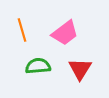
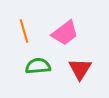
orange line: moved 2 px right, 1 px down
